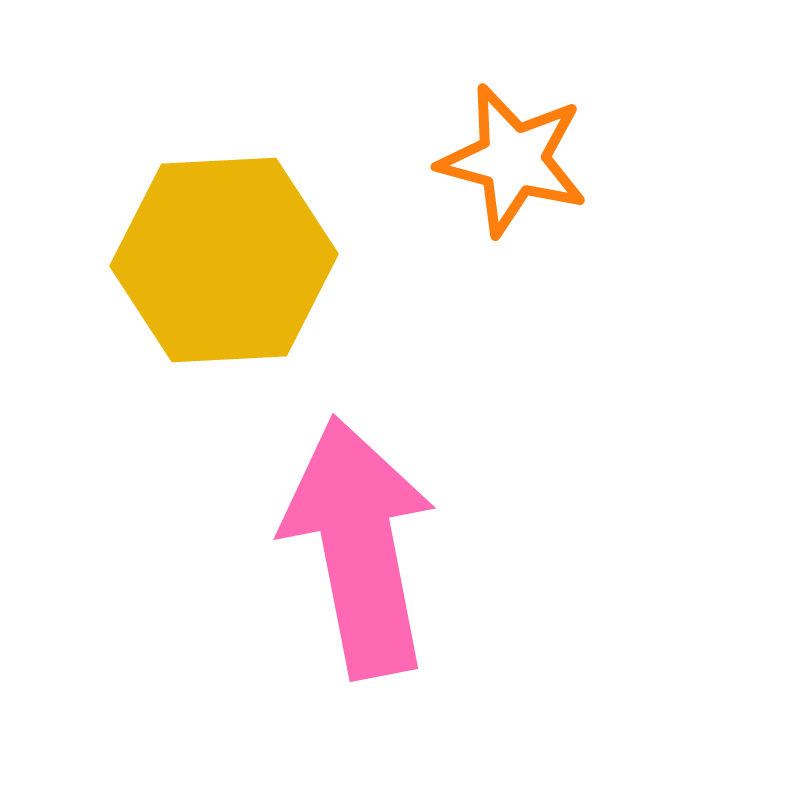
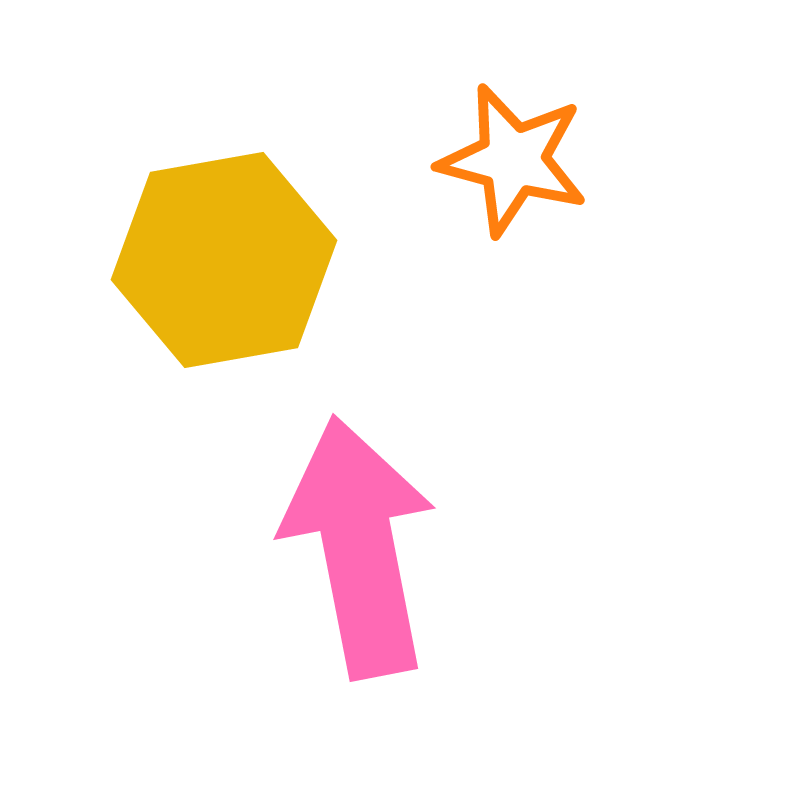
yellow hexagon: rotated 7 degrees counterclockwise
